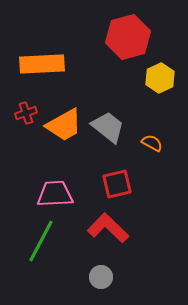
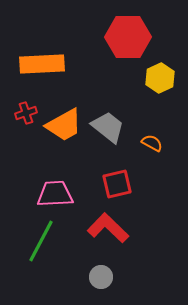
red hexagon: rotated 15 degrees clockwise
